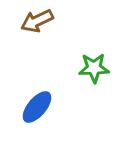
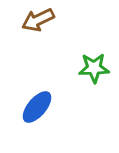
brown arrow: moved 1 px right, 1 px up
